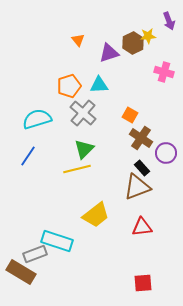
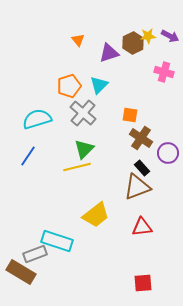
purple arrow: moved 1 px right, 15 px down; rotated 42 degrees counterclockwise
cyan triangle: rotated 42 degrees counterclockwise
orange square: rotated 21 degrees counterclockwise
purple circle: moved 2 px right
yellow line: moved 2 px up
